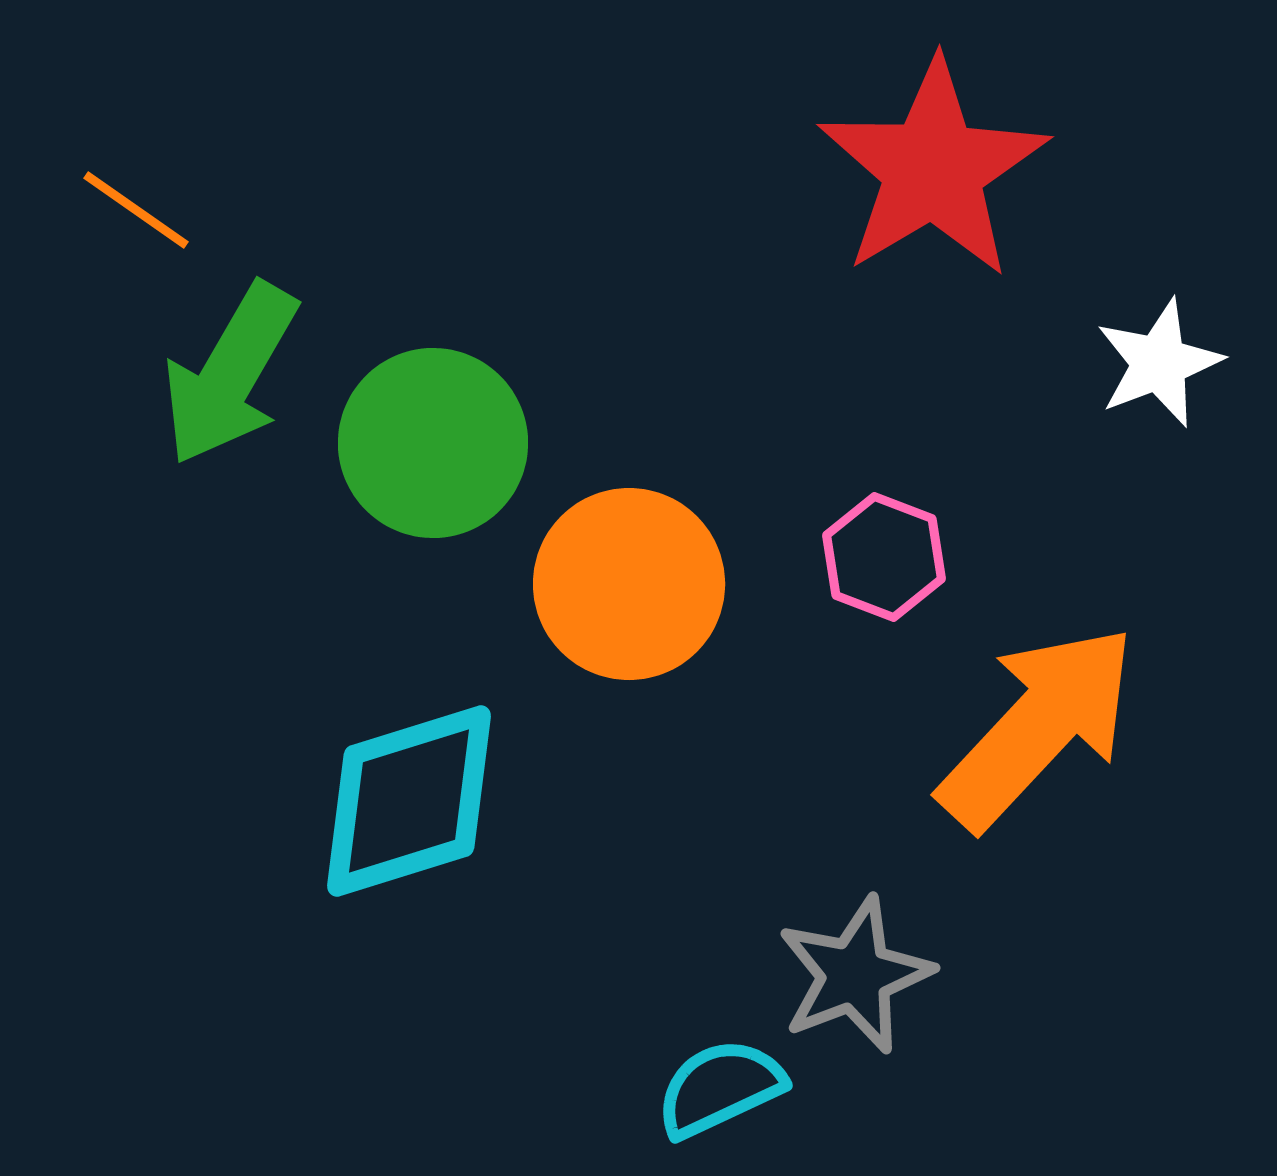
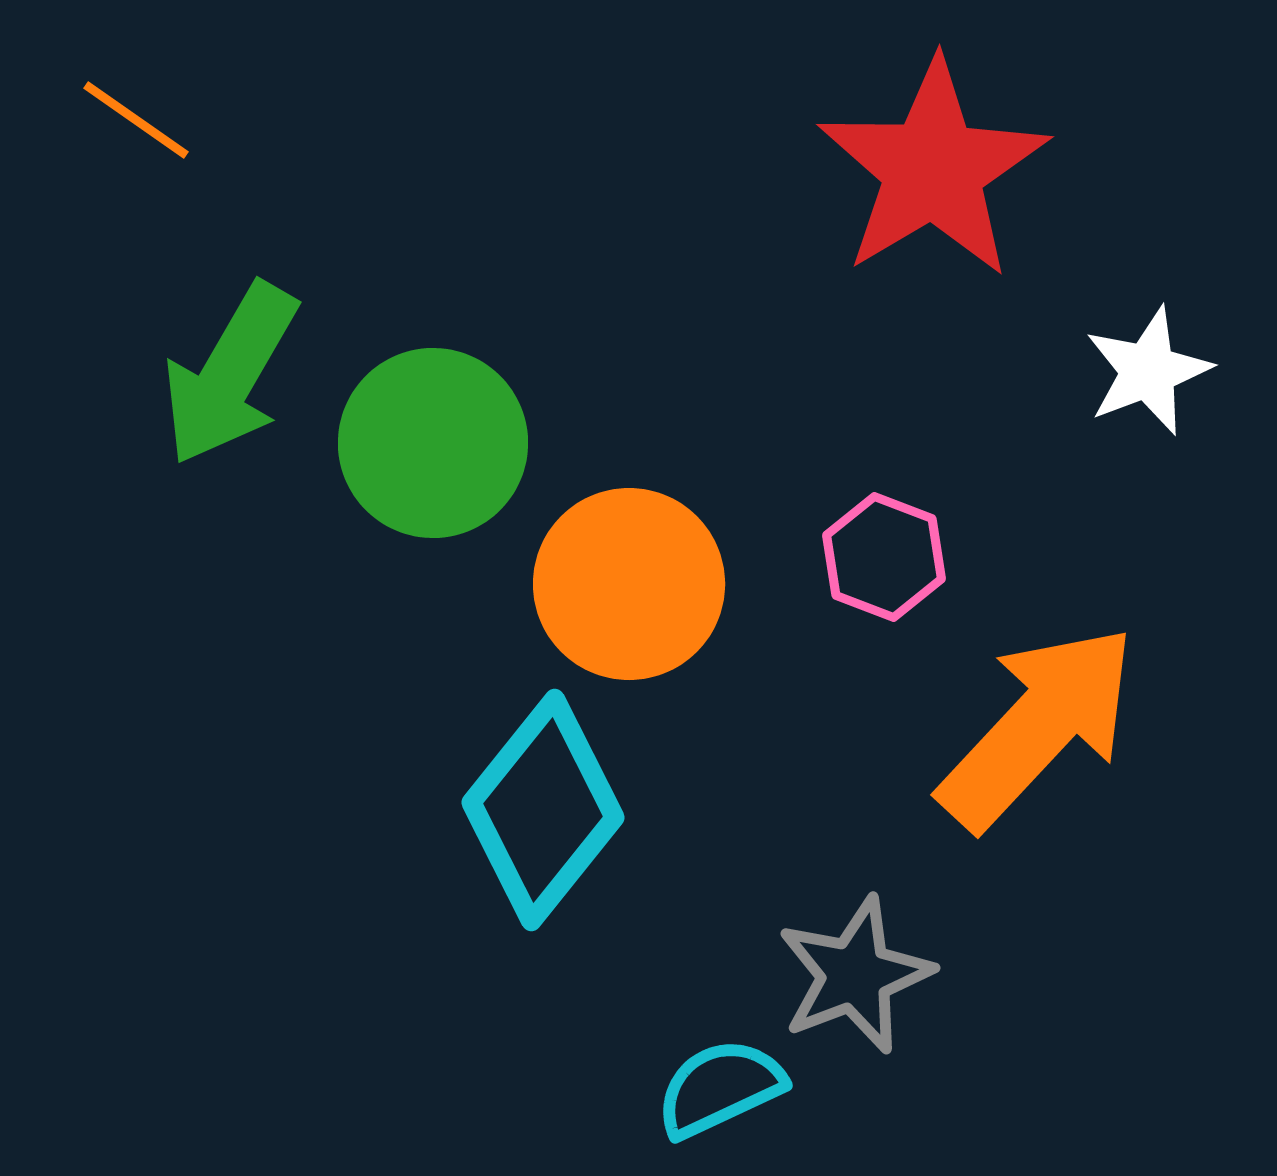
orange line: moved 90 px up
white star: moved 11 px left, 8 px down
cyan diamond: moved 134 px right, 9 px down; rotated 34 degrees counterclockwise
